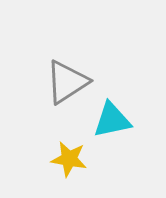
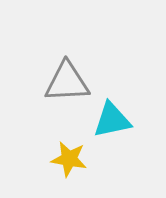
gray triangle: rotated 30 degrees clockwise
